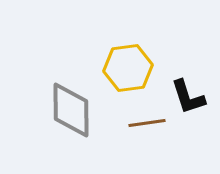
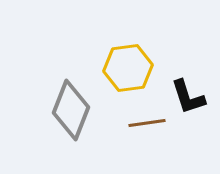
gray diamond: rotated 22 degrees clockwise
